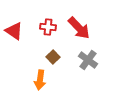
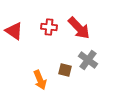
red cross: moved 1 px right
brown square: moved 12 px right, 13 px down; rotated 32 degrees counterclockwise
orange arrow: rotated 30 degrees counterclockwise
